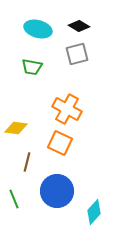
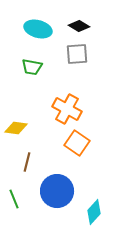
gray square: rotated 10 degrees clockwise
orange square: moved 17 px right; rotated 10 degrees clockwise
